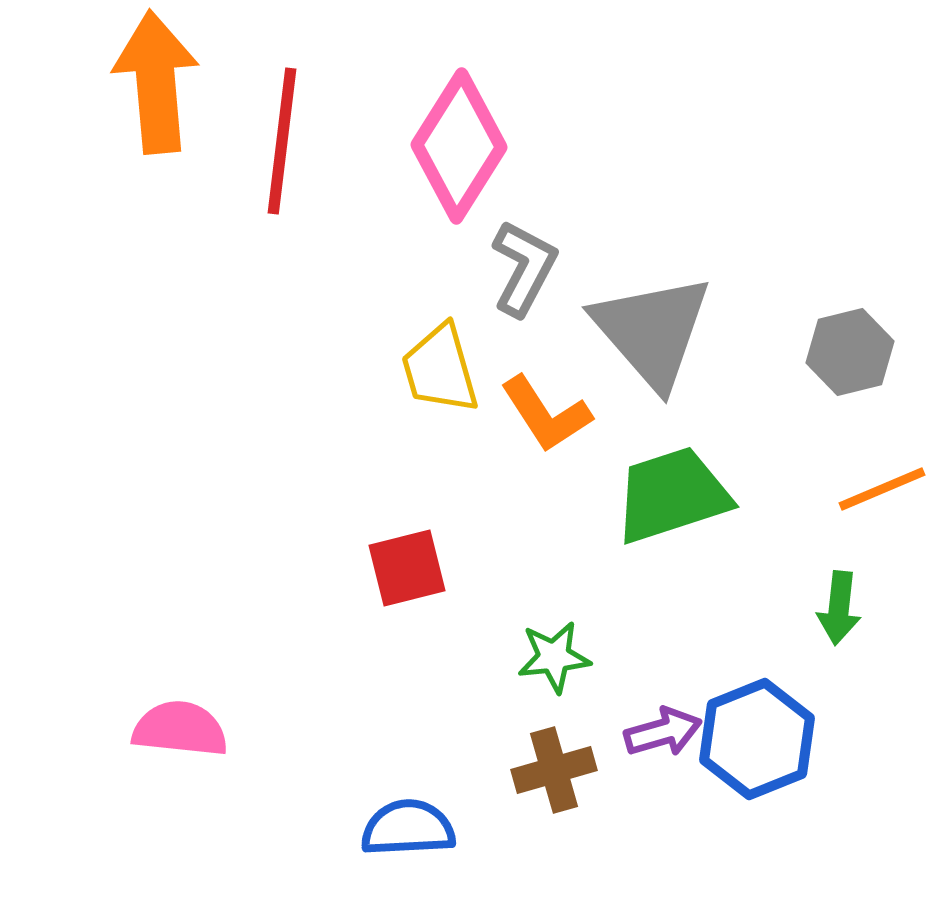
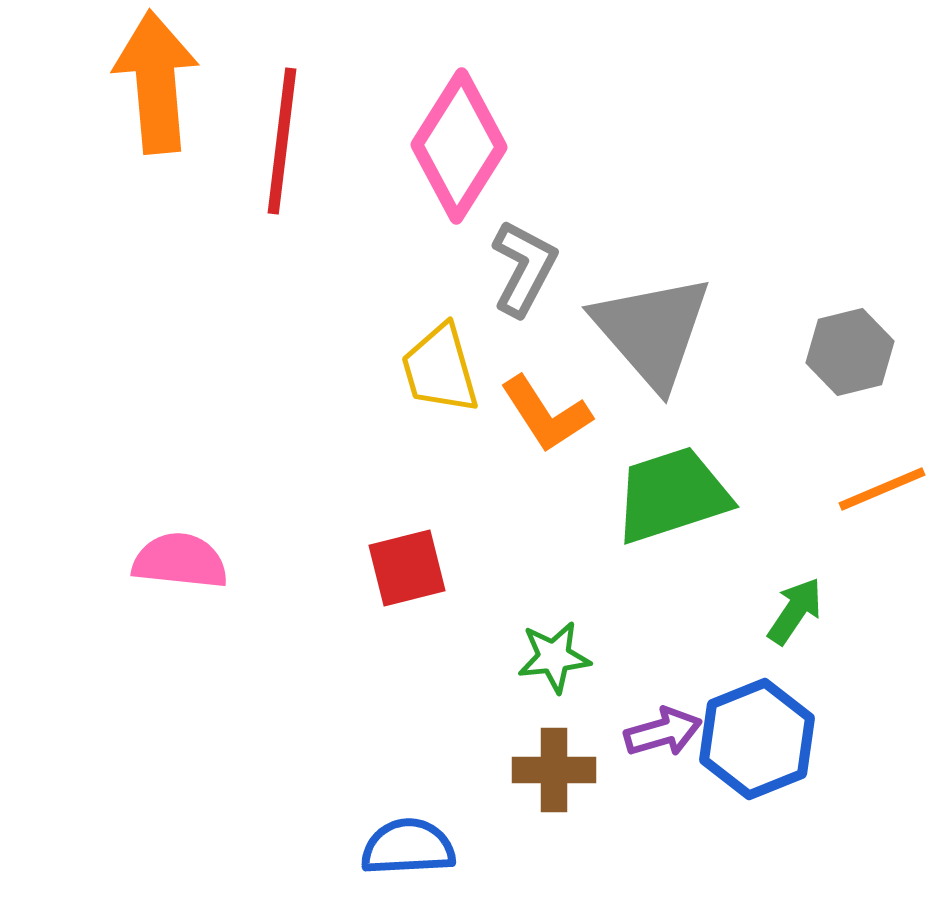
green arrow: moved 44 px left, 3 px down; rotated 152 degrees counterclockwise
pink semicircle: moved 168 px up
brown cross: rotated 16 degrees clockwise
blue semicircle: moved 19 px down
